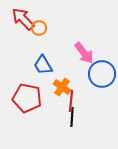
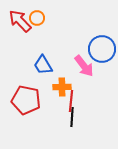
red arrow: moved 3 px left, 2 px down
orange circle: moved 2 px left, 10 px up
pink arrow: moved 13 px down
blue circle: moved 25 px up
orange cross: rotated 36 degrees counterclockwise
red pentagon: moved 1 px left, 2 px down
